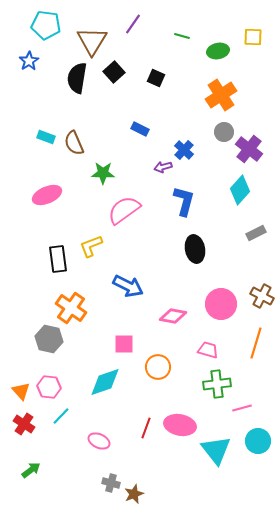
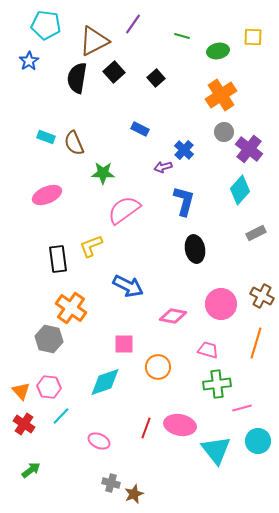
brown triangle at (92, 41): moved 2 px right; rotated 32 degrees clockwise
black square at (156, 78): rotated 24 degrees clockwise
